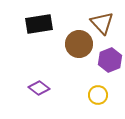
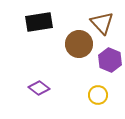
black rectangle: moved 2 px up
purple hexagon: rotated 15 degrees counterclockwise
